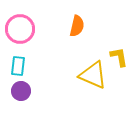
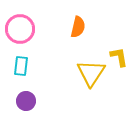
orange semicircle: moved 1 px right, 1 px down
cyan rectangle: moved 3 px right
yellow triangle: moved 2 px left, 2 px up; rotated 40 degrees clockwise
purple circle: moved 5 px right, 10 px down
